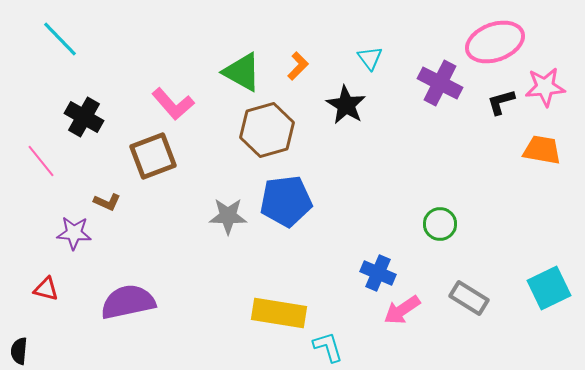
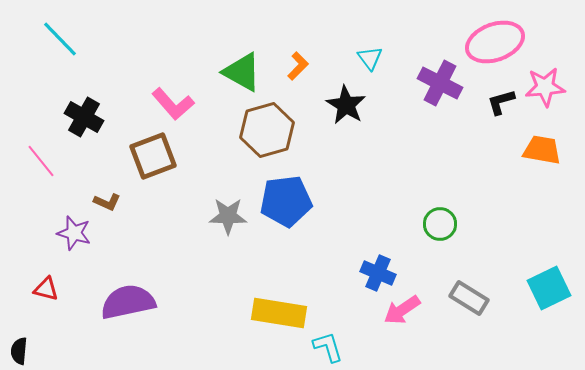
purple star: rotated 12 degrees clockwise
